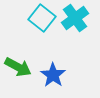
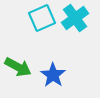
cyan square: rotated 28 degrees clockwise
